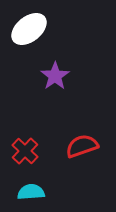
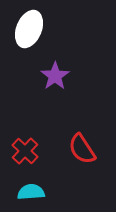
white ellipse: rotated 30 degrees counterclockwise
red semicircle: moved 3 px down; rotated 104 degrees counterclockwise
